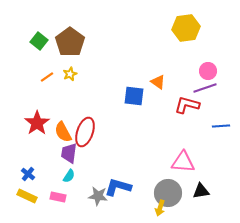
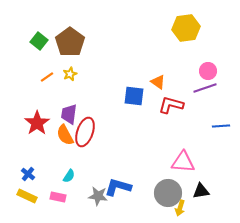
red L-shape: moved 16 px left
orange semicircle: moved 2 px right, 3 px down
purple trapezoid: moved 39 px up
yellow arrow: moved 20 px right
